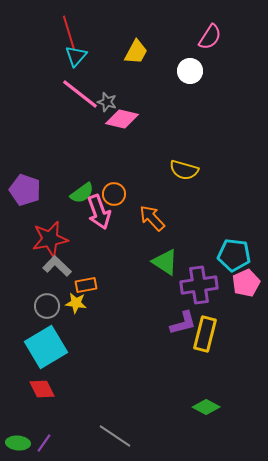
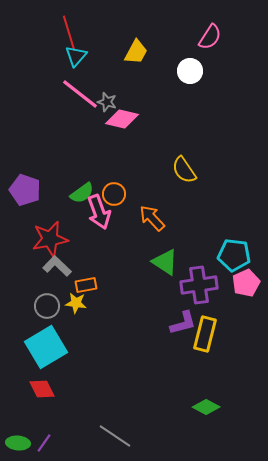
yellow semicircle: rotated 40 degrees clockwise
